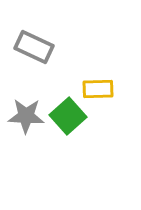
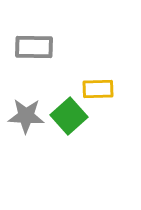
gray rectangle: rotated 24 degrees counterclockwise
green square: moved 1 px right
